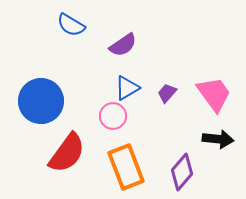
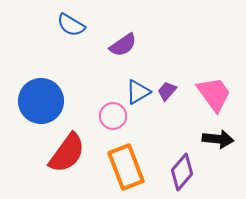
blue triangle: moved 11 px right, 4 px down
purple trapezoid: moved 2 px up
